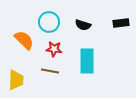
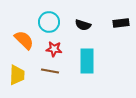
yellow trapezoid: moved 1 px right, 5 px up
